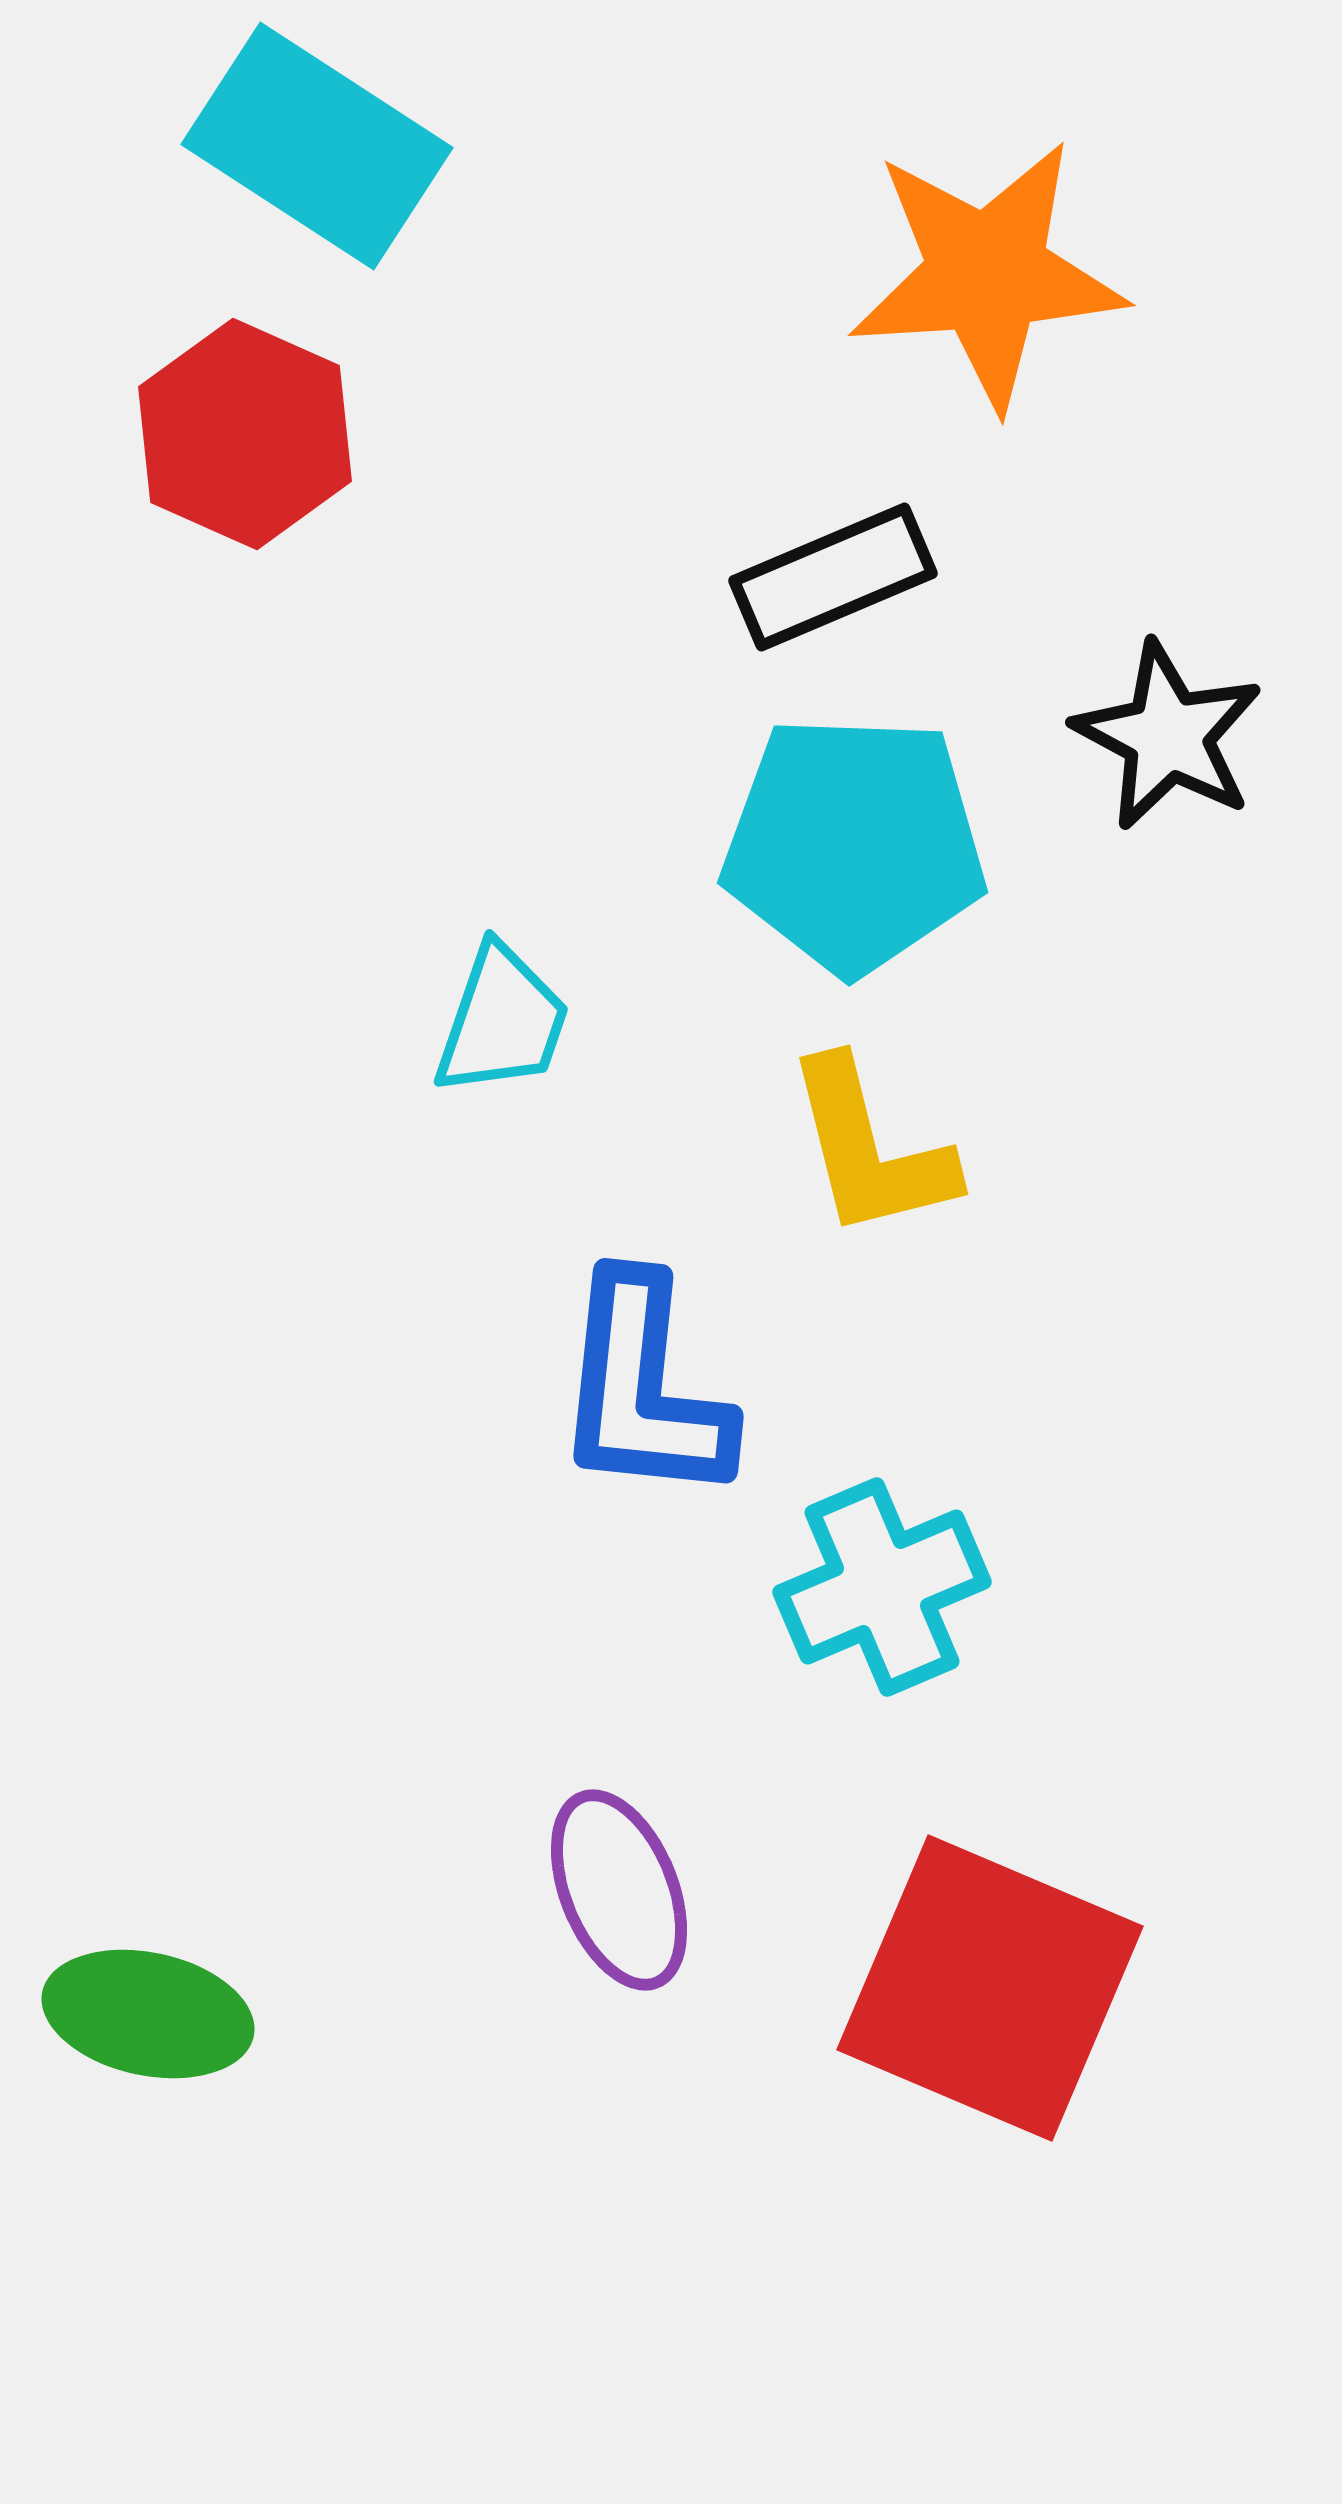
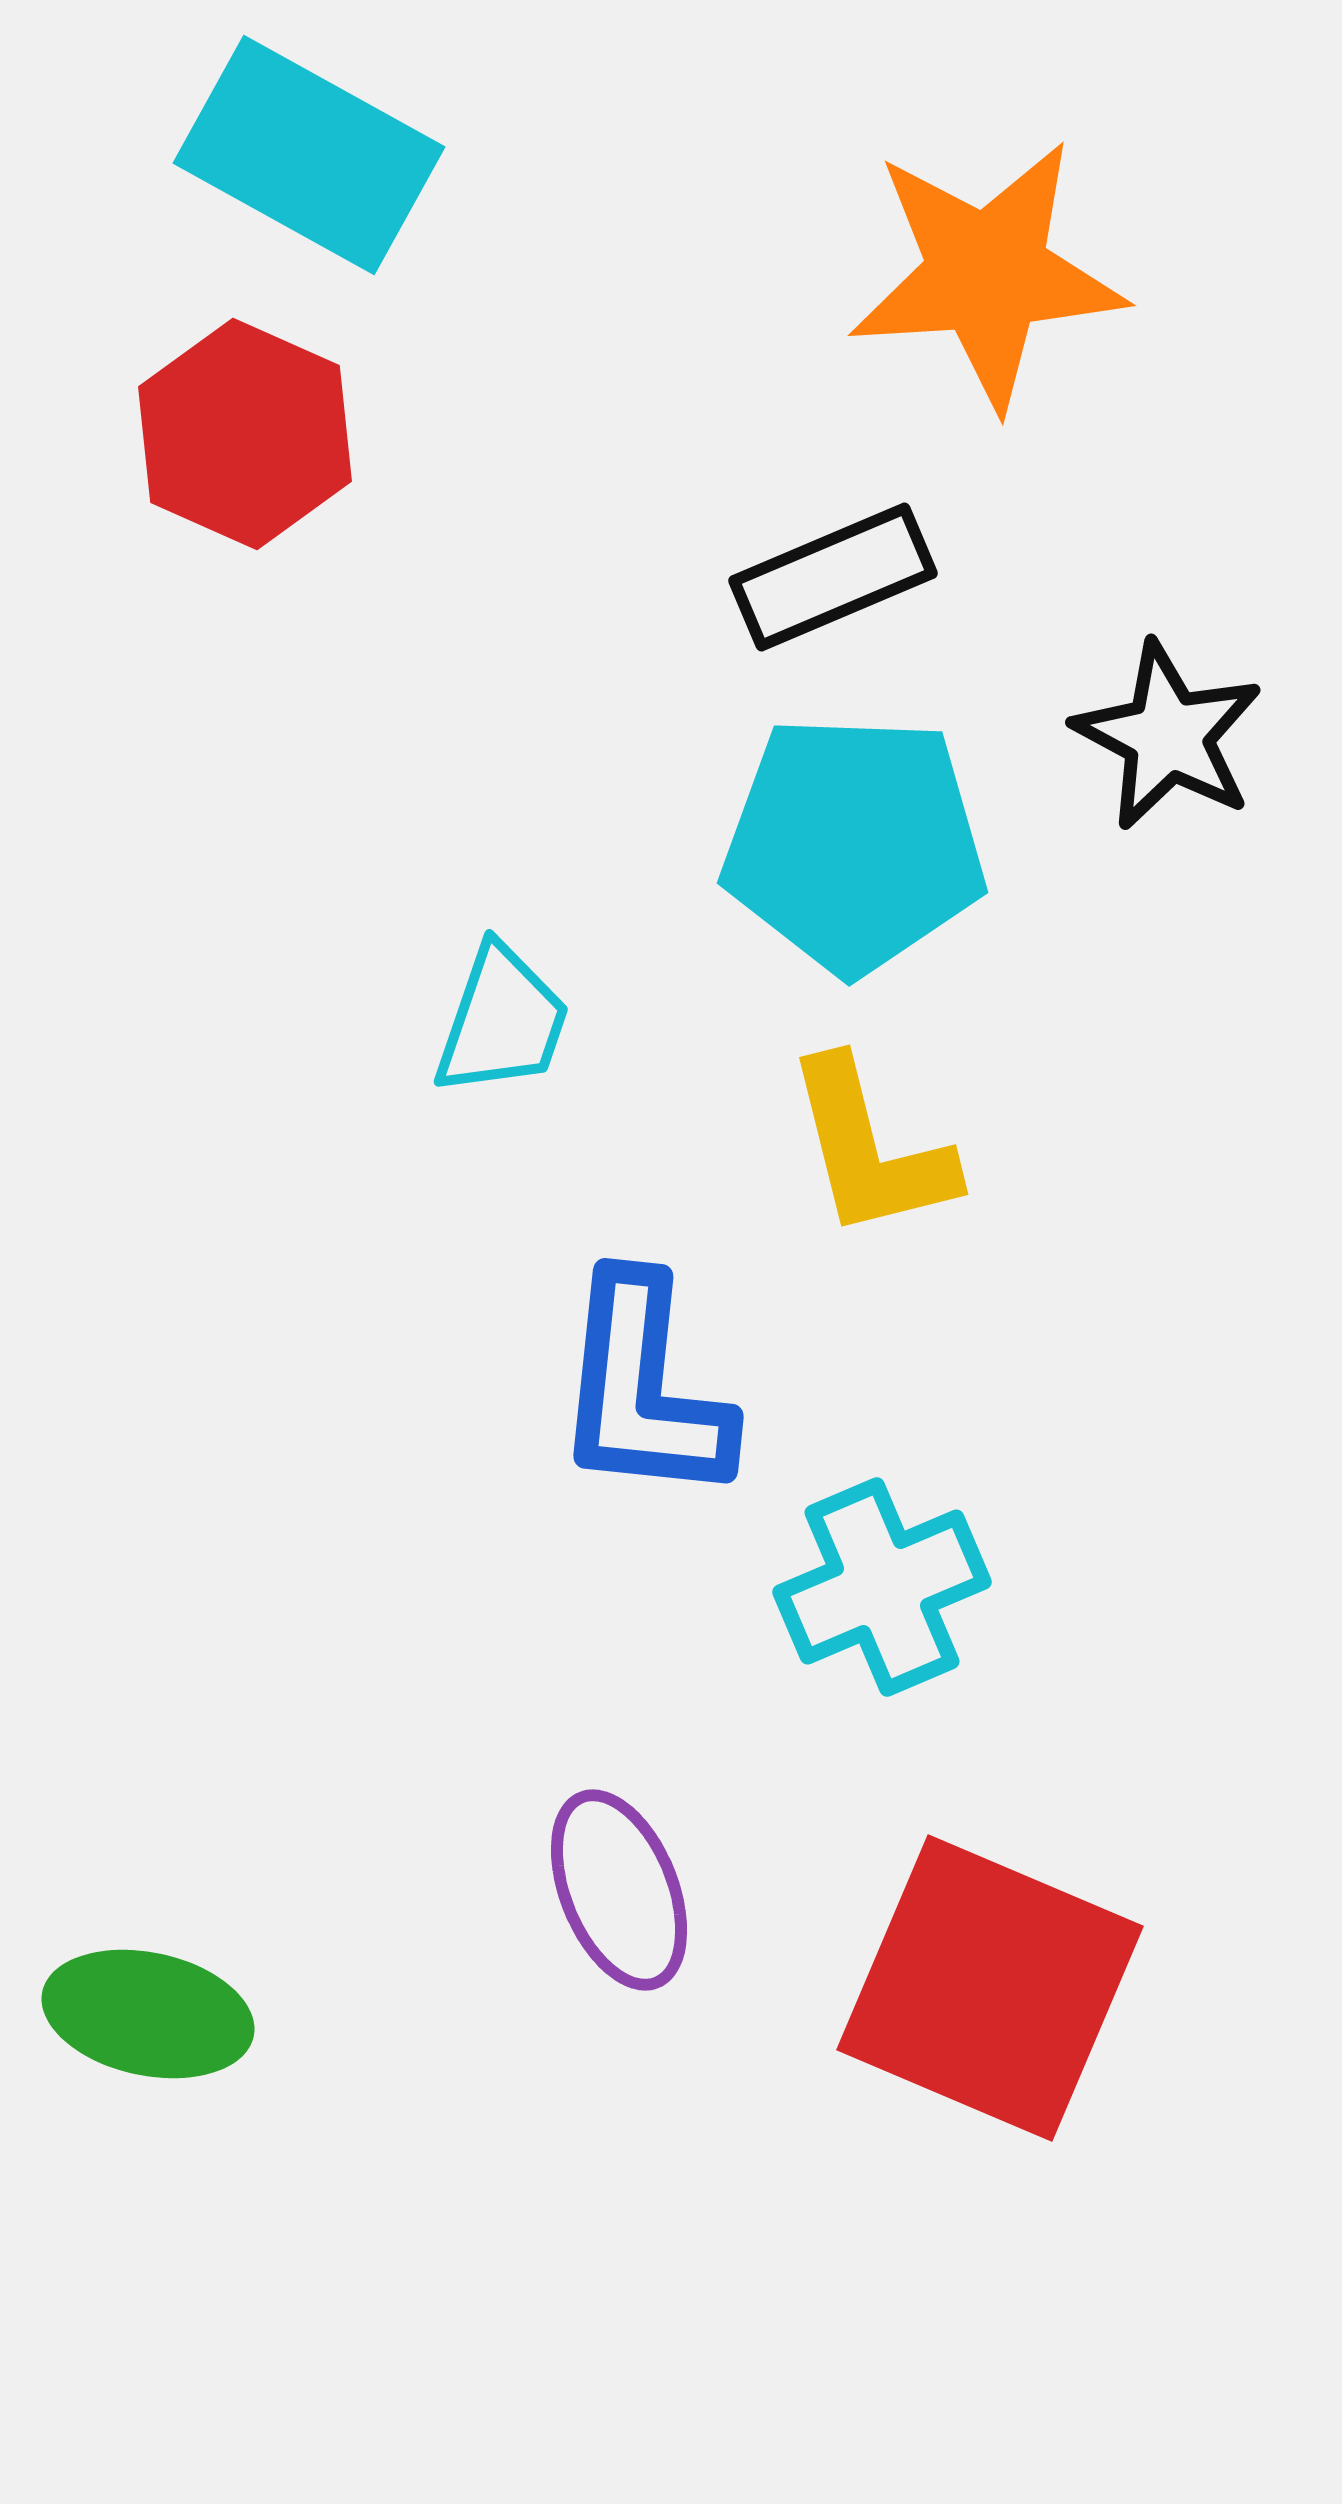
cyan rectangle: moved 8 px left, 9 px down; rotated 4 degrees counterclockwise
